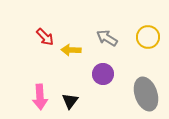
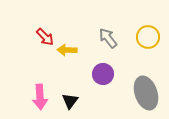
gray arrow: moved 1 px right; rotated 20 degrees clockwise
yellow arrow: moved 4 px left
gray ellipse: moved 1 px up
